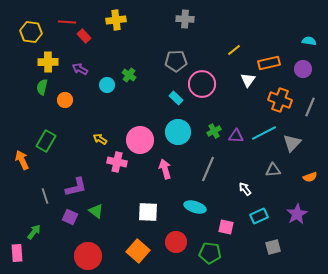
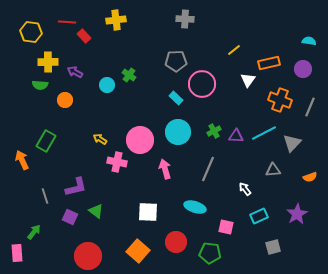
purple arrow at (80, 69): moved 5 px left, 3 px down
green semicircle at (42, 87): moved 2 px left, 2 px up; rotated 98 degrees counterclockwise
